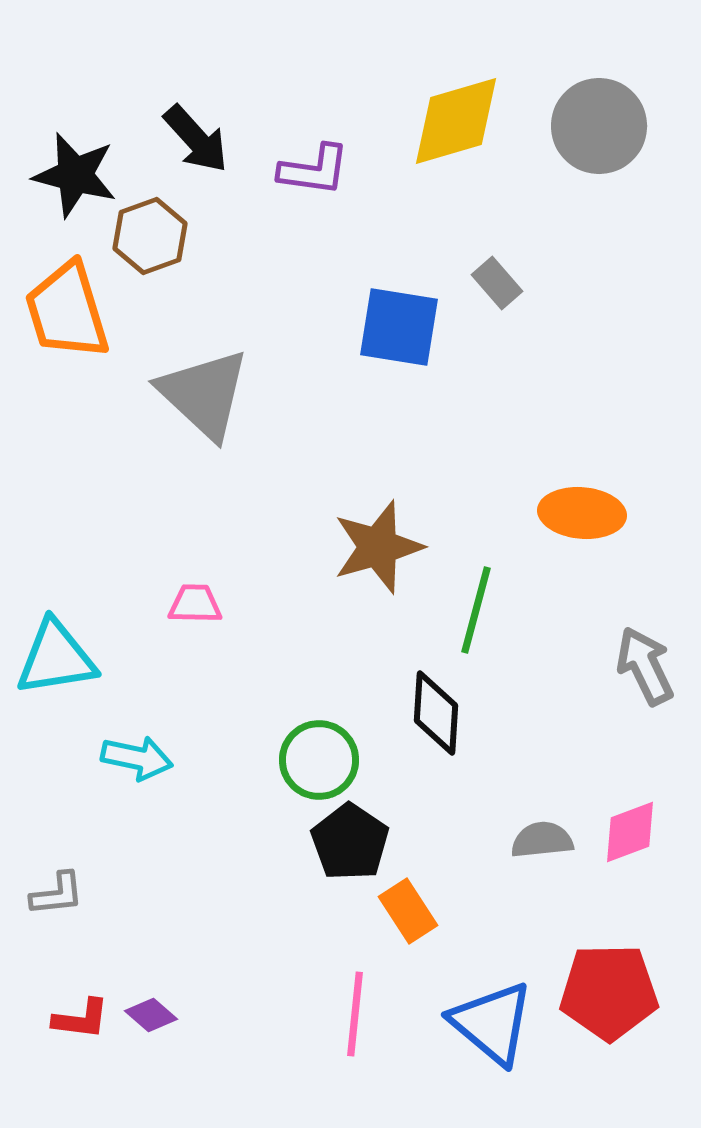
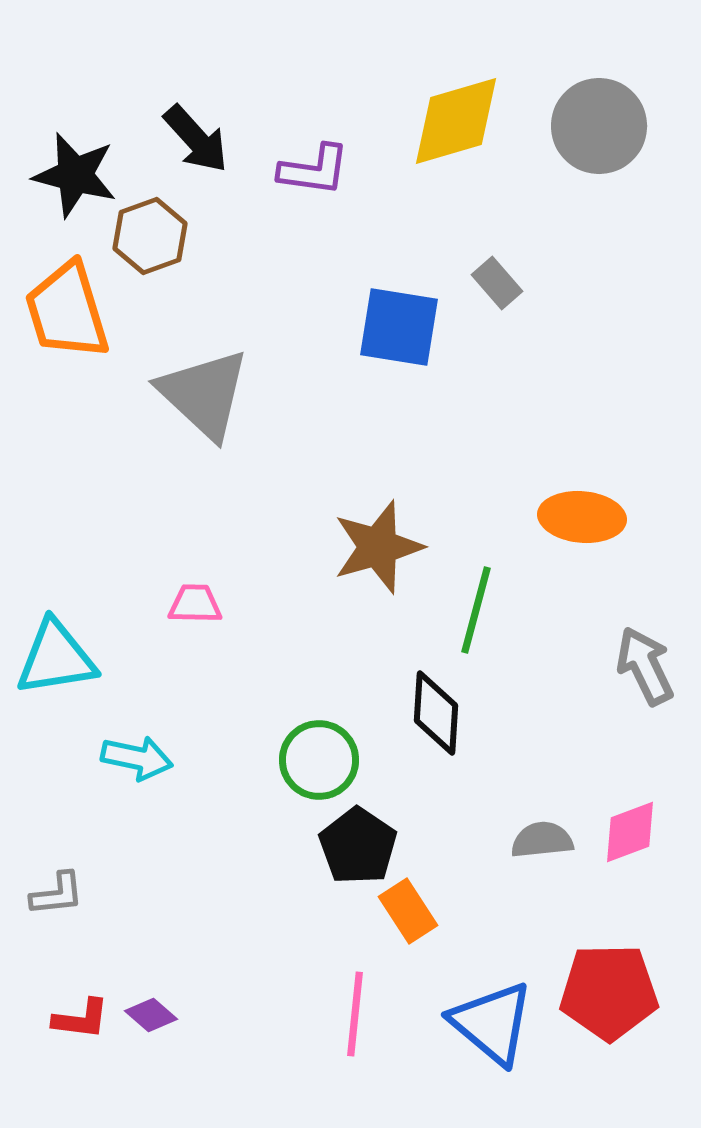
orange ellipse: moved 4 px down
black pentagon: moved 8 px right, 4 px down
